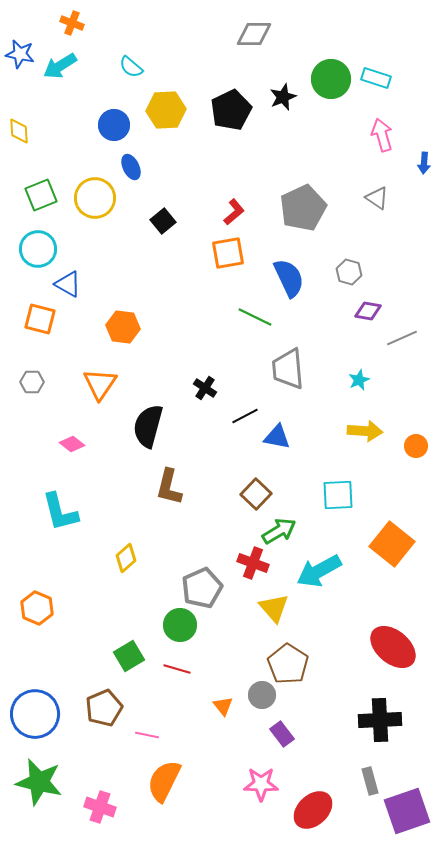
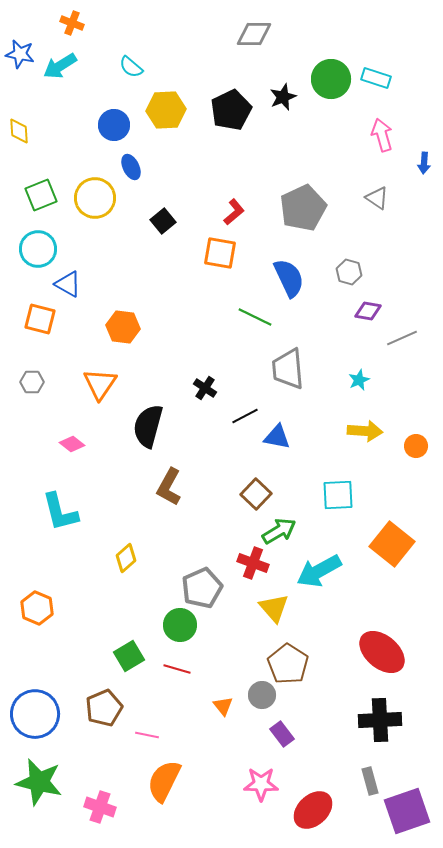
orange square at (228, 253): moved 8 px left; rotated 20 degrees clockwise
brown L-shape at (169, 487): rotated 15 degrees clockwise
red ellipse at (393, 647): moved 11 px left, 5 px down
